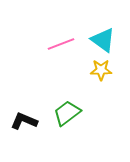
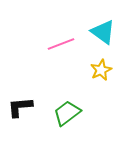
cyan triangle: moved 8 px up
yellow star: rotated 25 degrees counterclockwise
black L-shape: moved 4 px left, 14 px up; rotated 28 degrees counterclockwise
